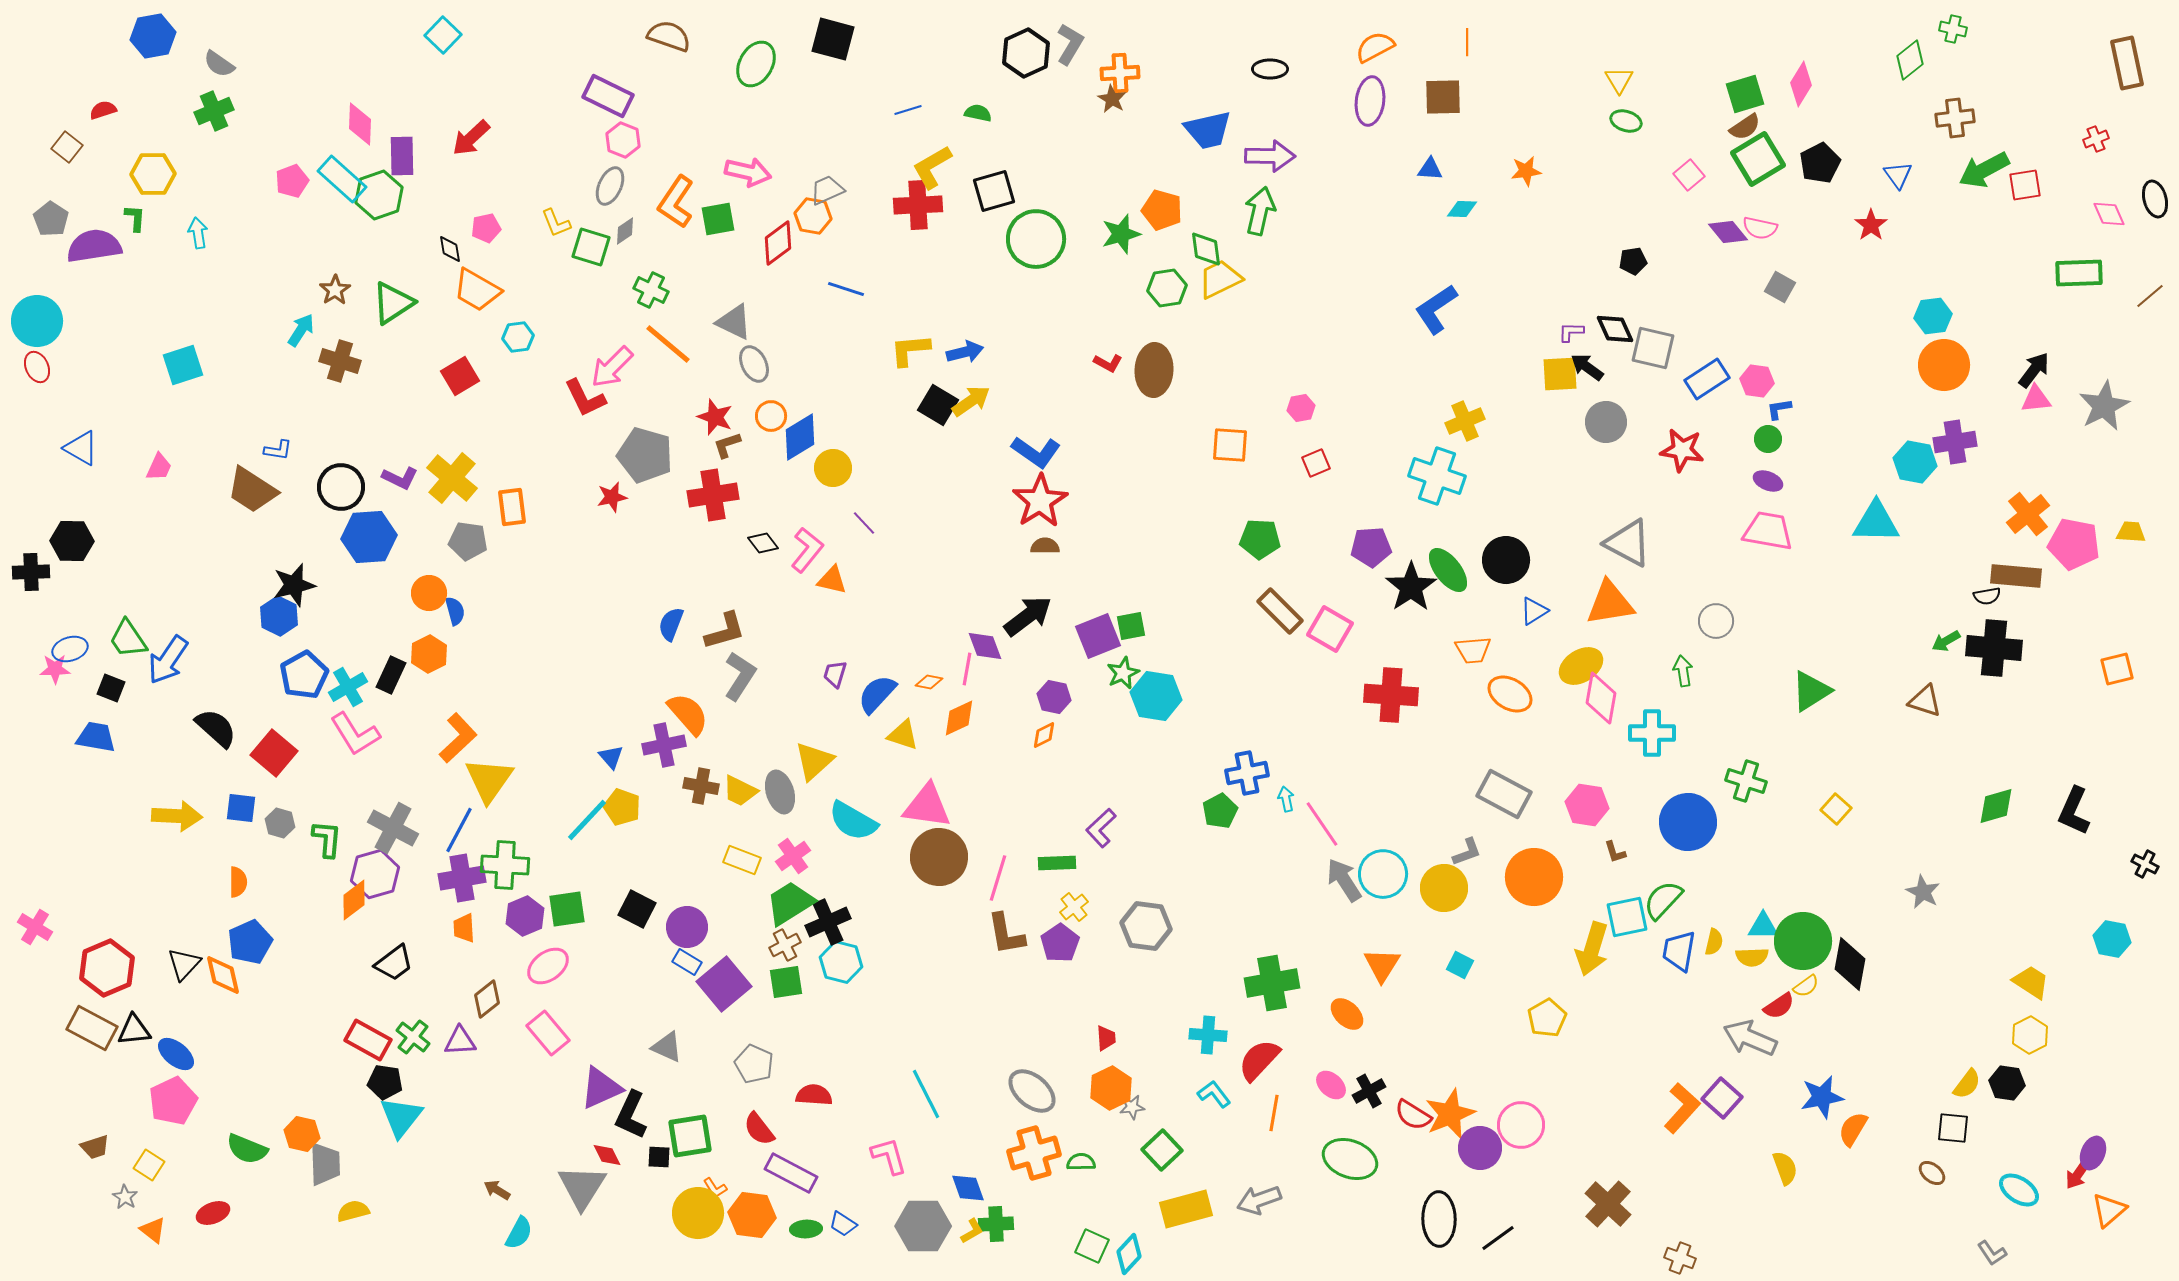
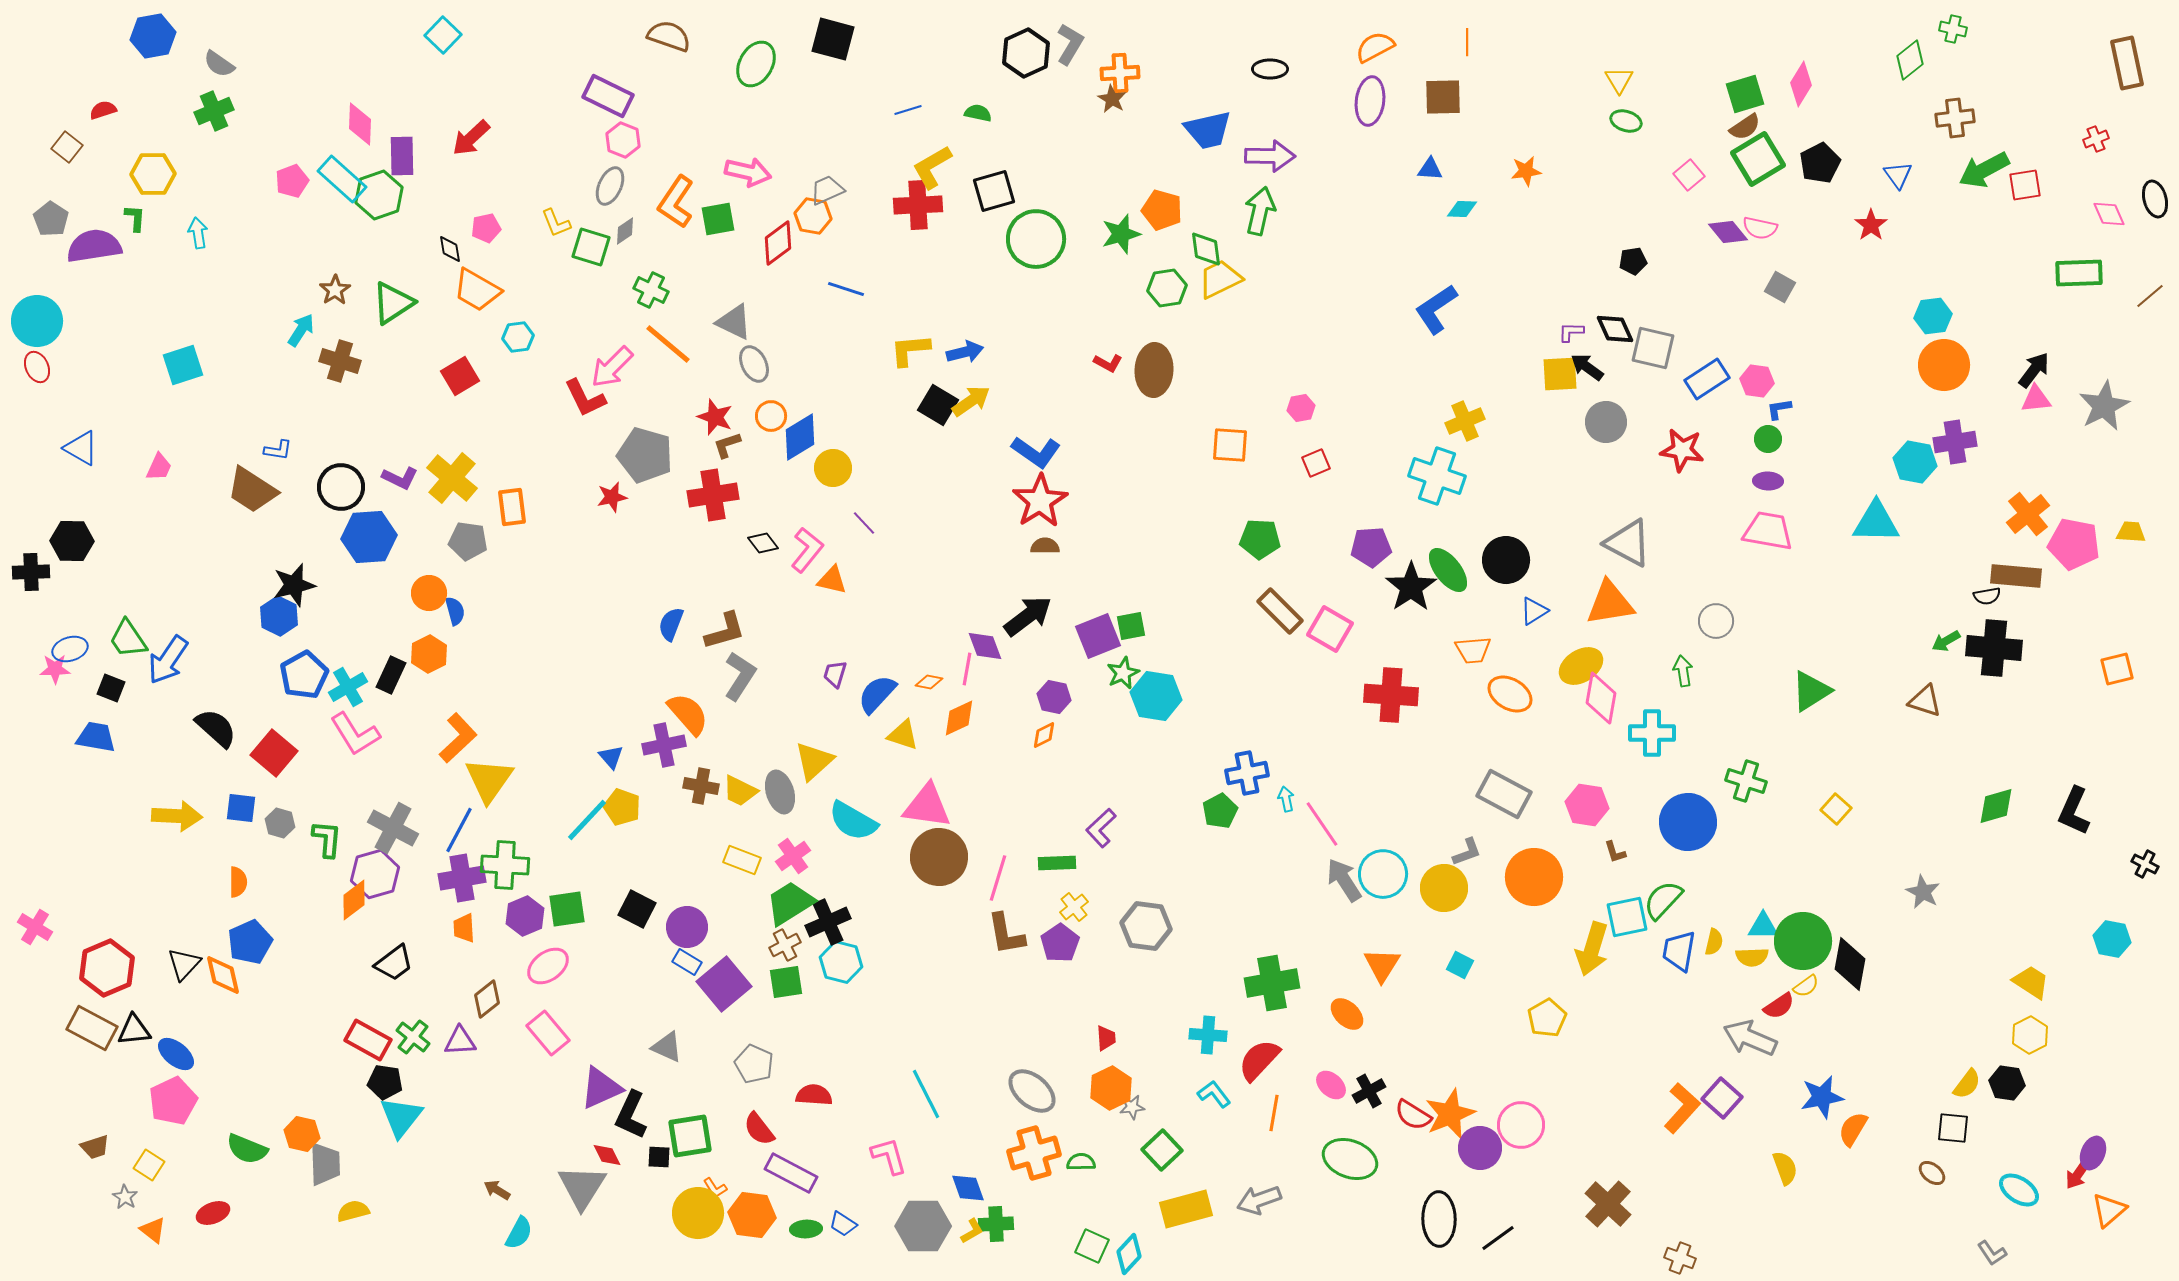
purple ellipse at (1768, 481): rotated 20 degrees counterclockwise
